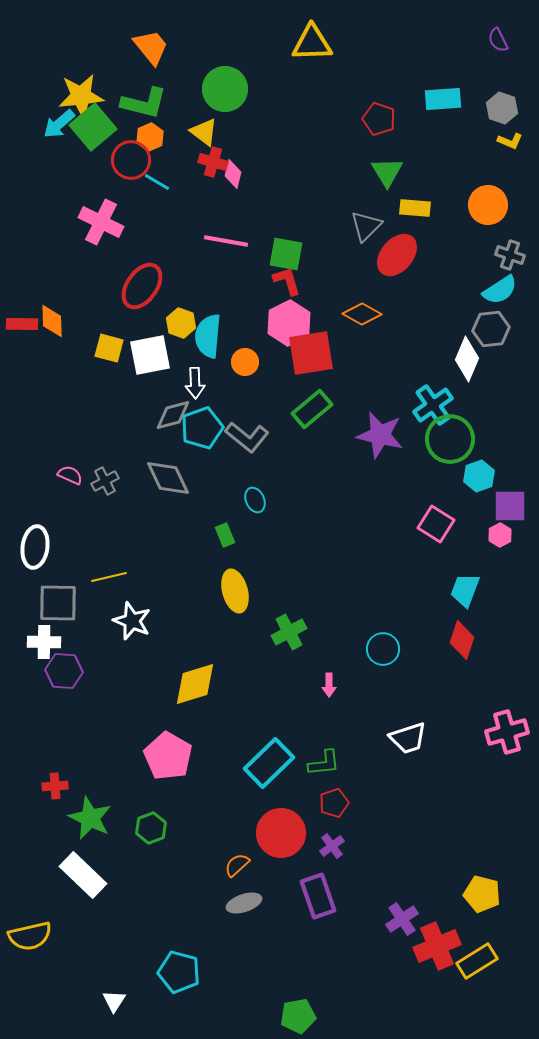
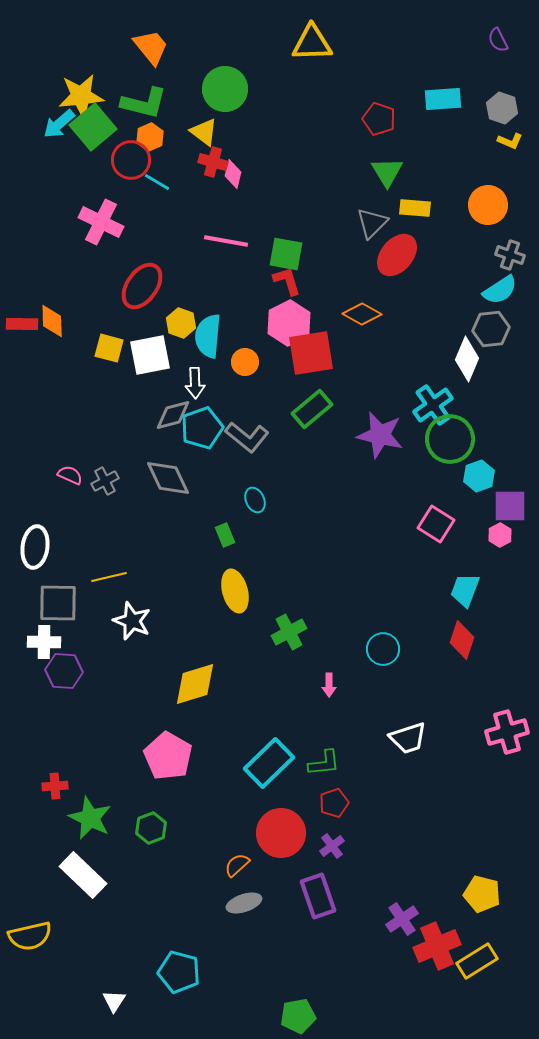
gray triangle at (366, 226): moved 6 px right, 3 px up
